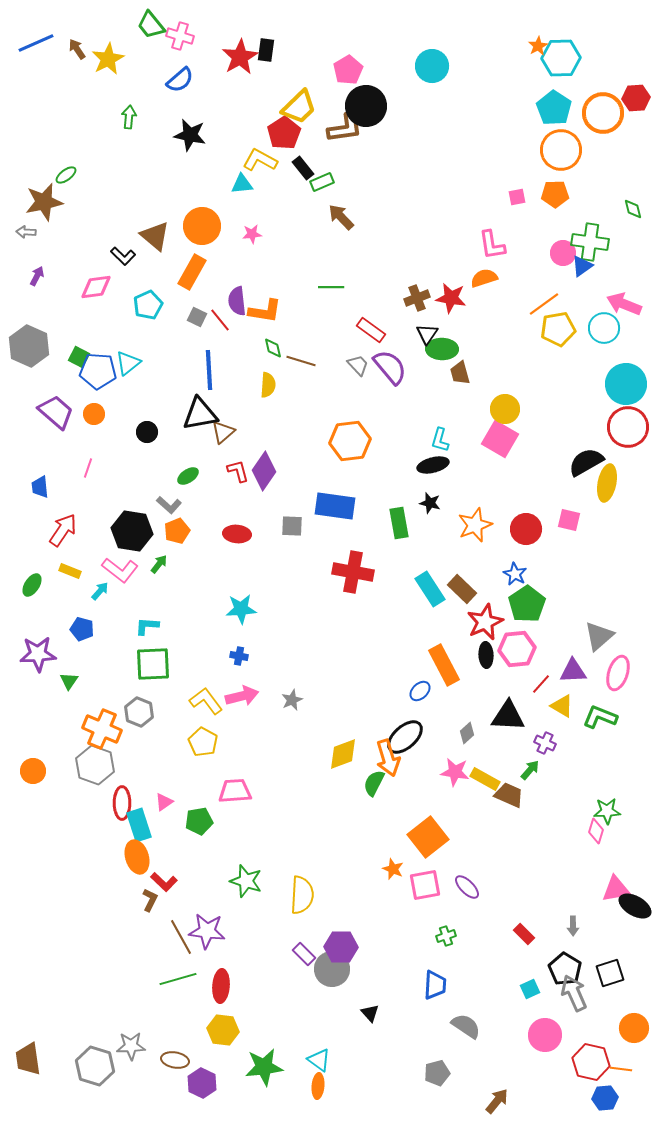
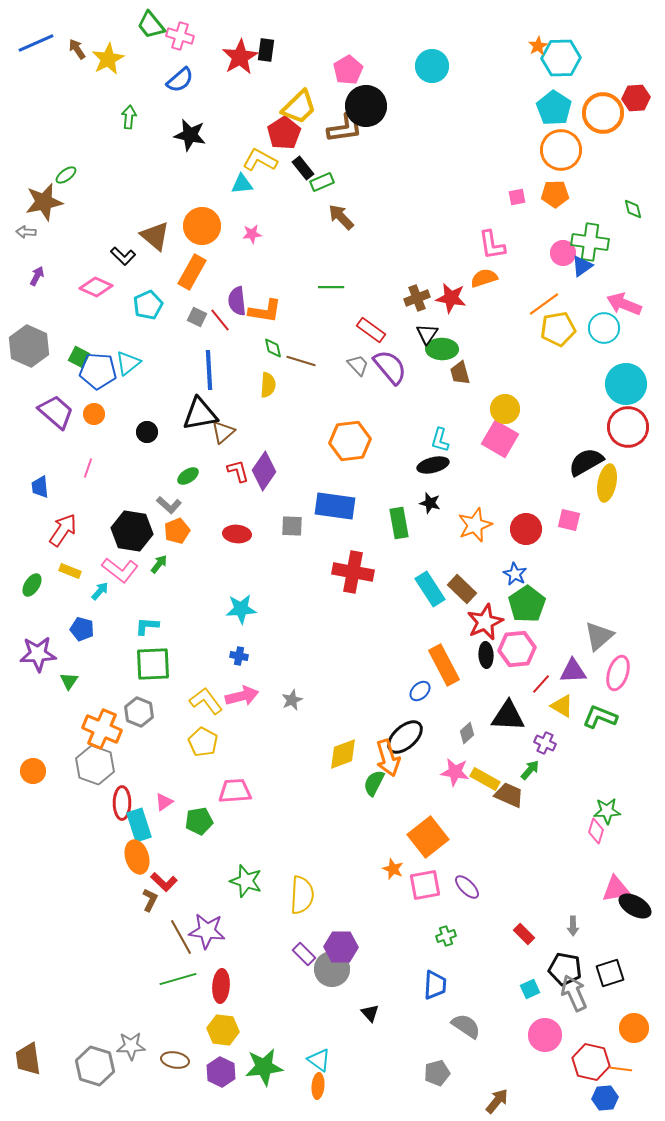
pink diamond at (96, 287): rotated 32 degrees clockwise
black pentagon at (565, 969): rotated 20 degrees counterclockwise
purple hexagon at (202, 1083): moved 19 px right, 11 px up
